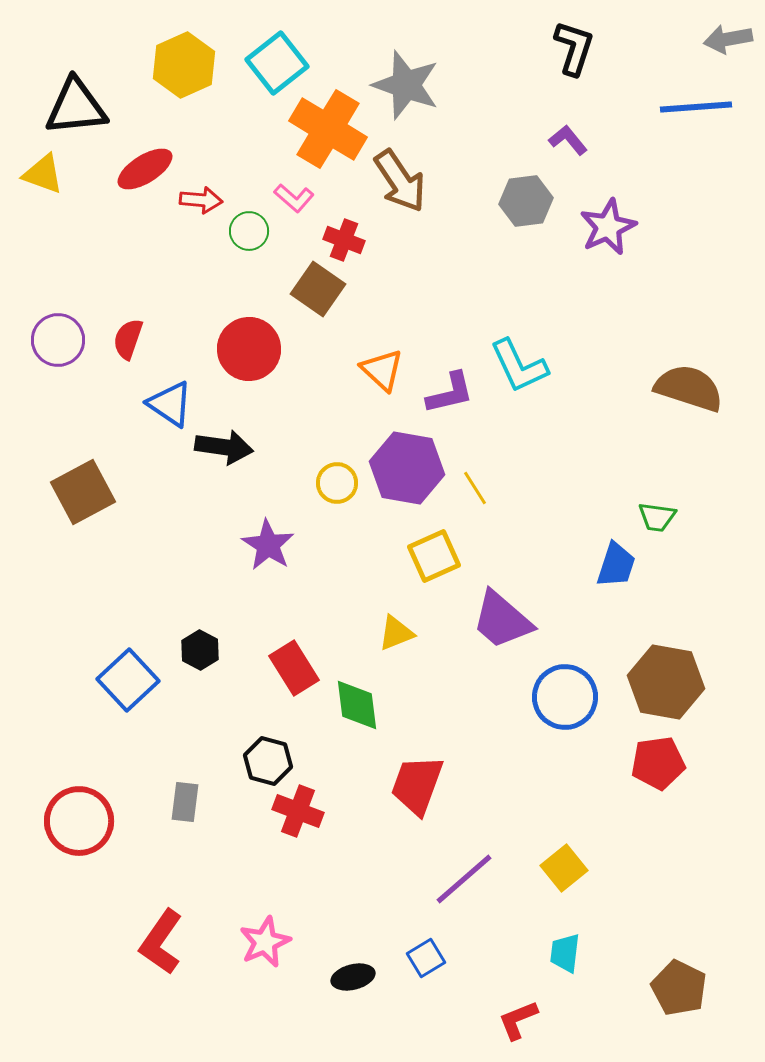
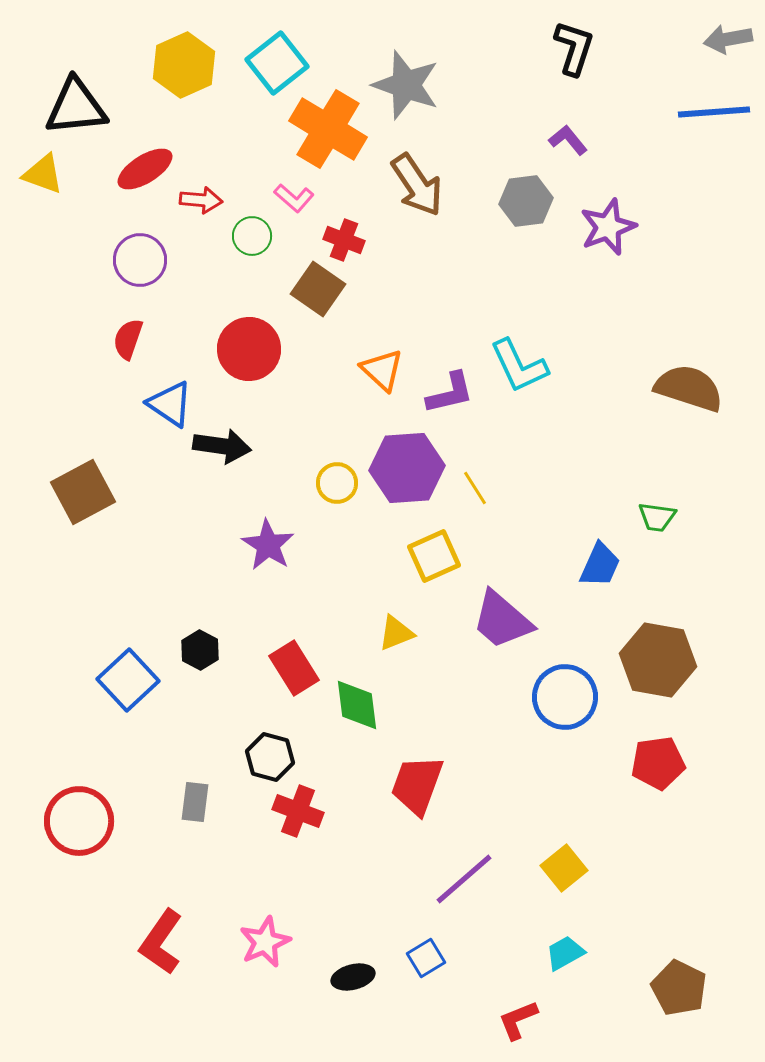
blue line at (696, 107): moved 18 px right, 5 px down
brown arrow at (400, 181): moved 17 px right, 4 px down
purple star at (608, 227): rotated 4 degrees clockwise
green circle at (249, 231): moved 3 px right, 5 px down
purple circle at (58, 340): moved 82 px right, 80 px up
black arrow at (224, 447): moved 2 px left, 1 px up
purple hexagon at (407, 468): rotated 14 degrees counterclockwise
blue trapezoid at (616, 565): moved 16 px left; rotated 6 degrees clockwise
brown hexagon at (666, 682): moved 8 px left, 22 px up
black hexagon at (268, 761): moved 2 px right, 4 px up
gray rectangle at (185, 802): moved 10 px right
cyan trapezoid at (565, 953): rotated 54 degrees clockwise
